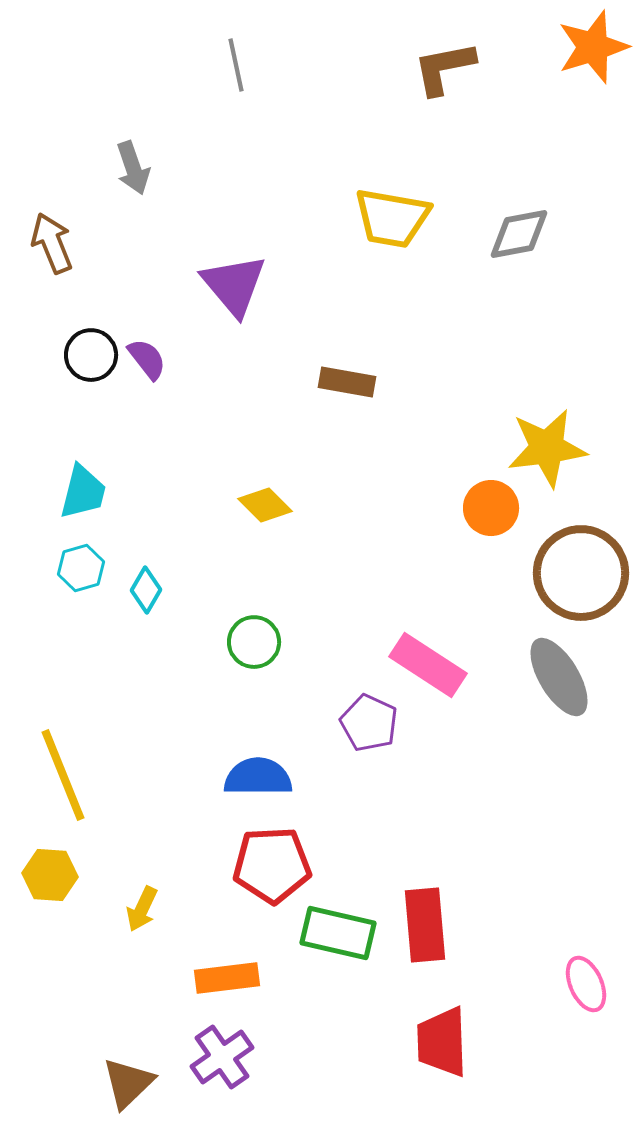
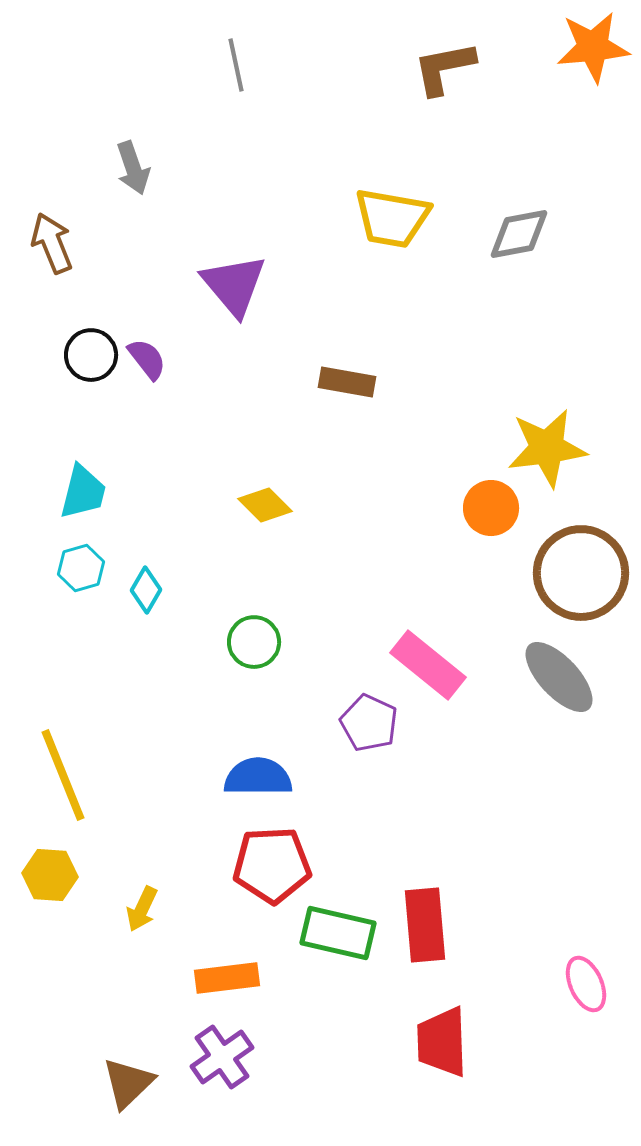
orange star: rotated 12 degrees clockwise
pink rectangle: rotated 6 degrees clockwise
gray ellipse: rotated 12 degrees counterclockwise
